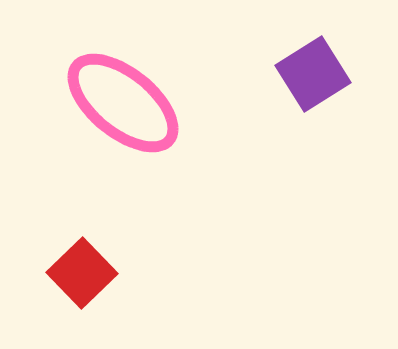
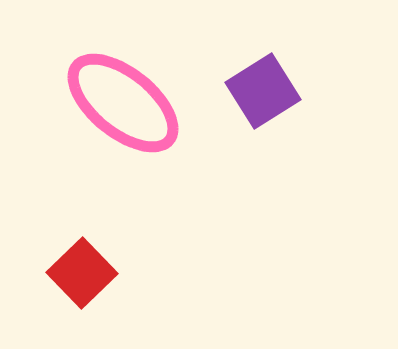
purple square: moved 50 px left, 17 px down
